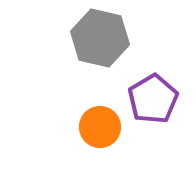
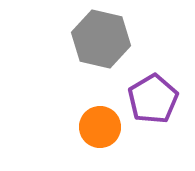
gray hexagon: moved 1 px right, 1 px down
